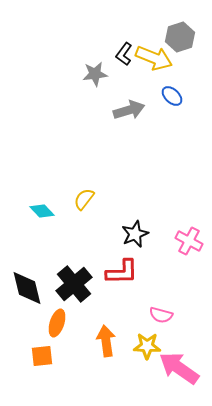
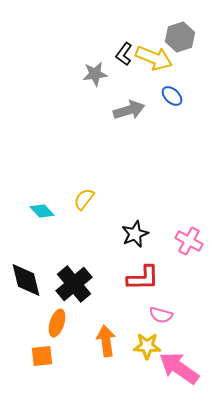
red L-shape: moved 21 px right, 6 px down
black diamond: moved 1 px left, 8 px up
